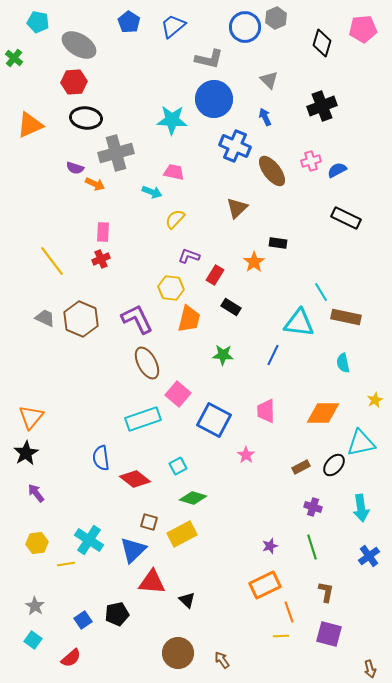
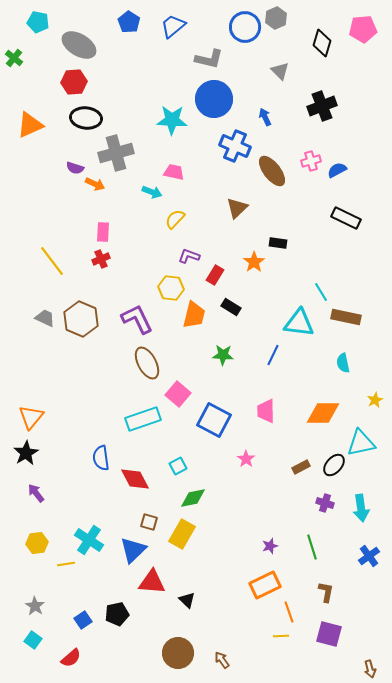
gray triangle at (269, 80): moved 11 px right, 9 px up
orange trapezoid at (189, 319): moved 5 px right, 4 px up
pink star at (246, 455): moved 4 px down
red diamond at (135, 479): rotated 24 degrees clockwise
green diamond at (193, 498): rotated 28 degrees counterclockwise
purple cross at (313, 507): moved 12 px right, 4 px up
yellow rectangle at (182, 534): rotated 32 degrees counterclockwise
